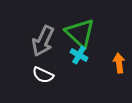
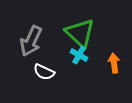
gray arrow: moved 12 px left
orange arrow: moved 5 px left
white semicircle: moved 1 px right, 3 px up
